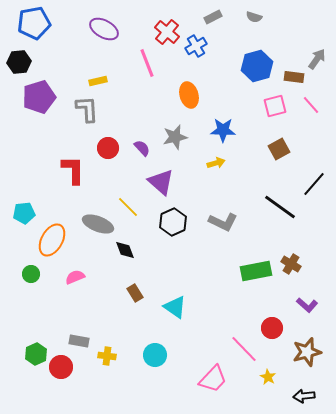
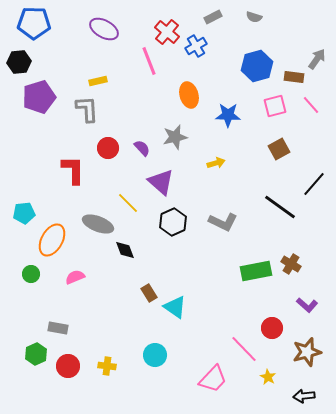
blue pentagon at (34, 23): rotated 12 degrees clockwise
pink line at (147, 63): moved 2 px right, 2 px up
blue star at (223, 130): moved 5 px right, 15 px up
yellow line at (128, 207): moved 4 px up
brown rectangle at (135, 293): moved 14 px right
gray rectangle at (79, 341): moved 21 px left, 13 px up
yellow cross at (107, 356): moved 10 px down
red circle at (61, 367): moved 7 px right, 1 px up
